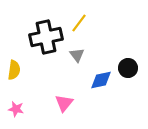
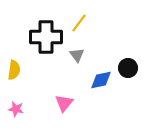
black cross: rotated 12 degrees clockwise
